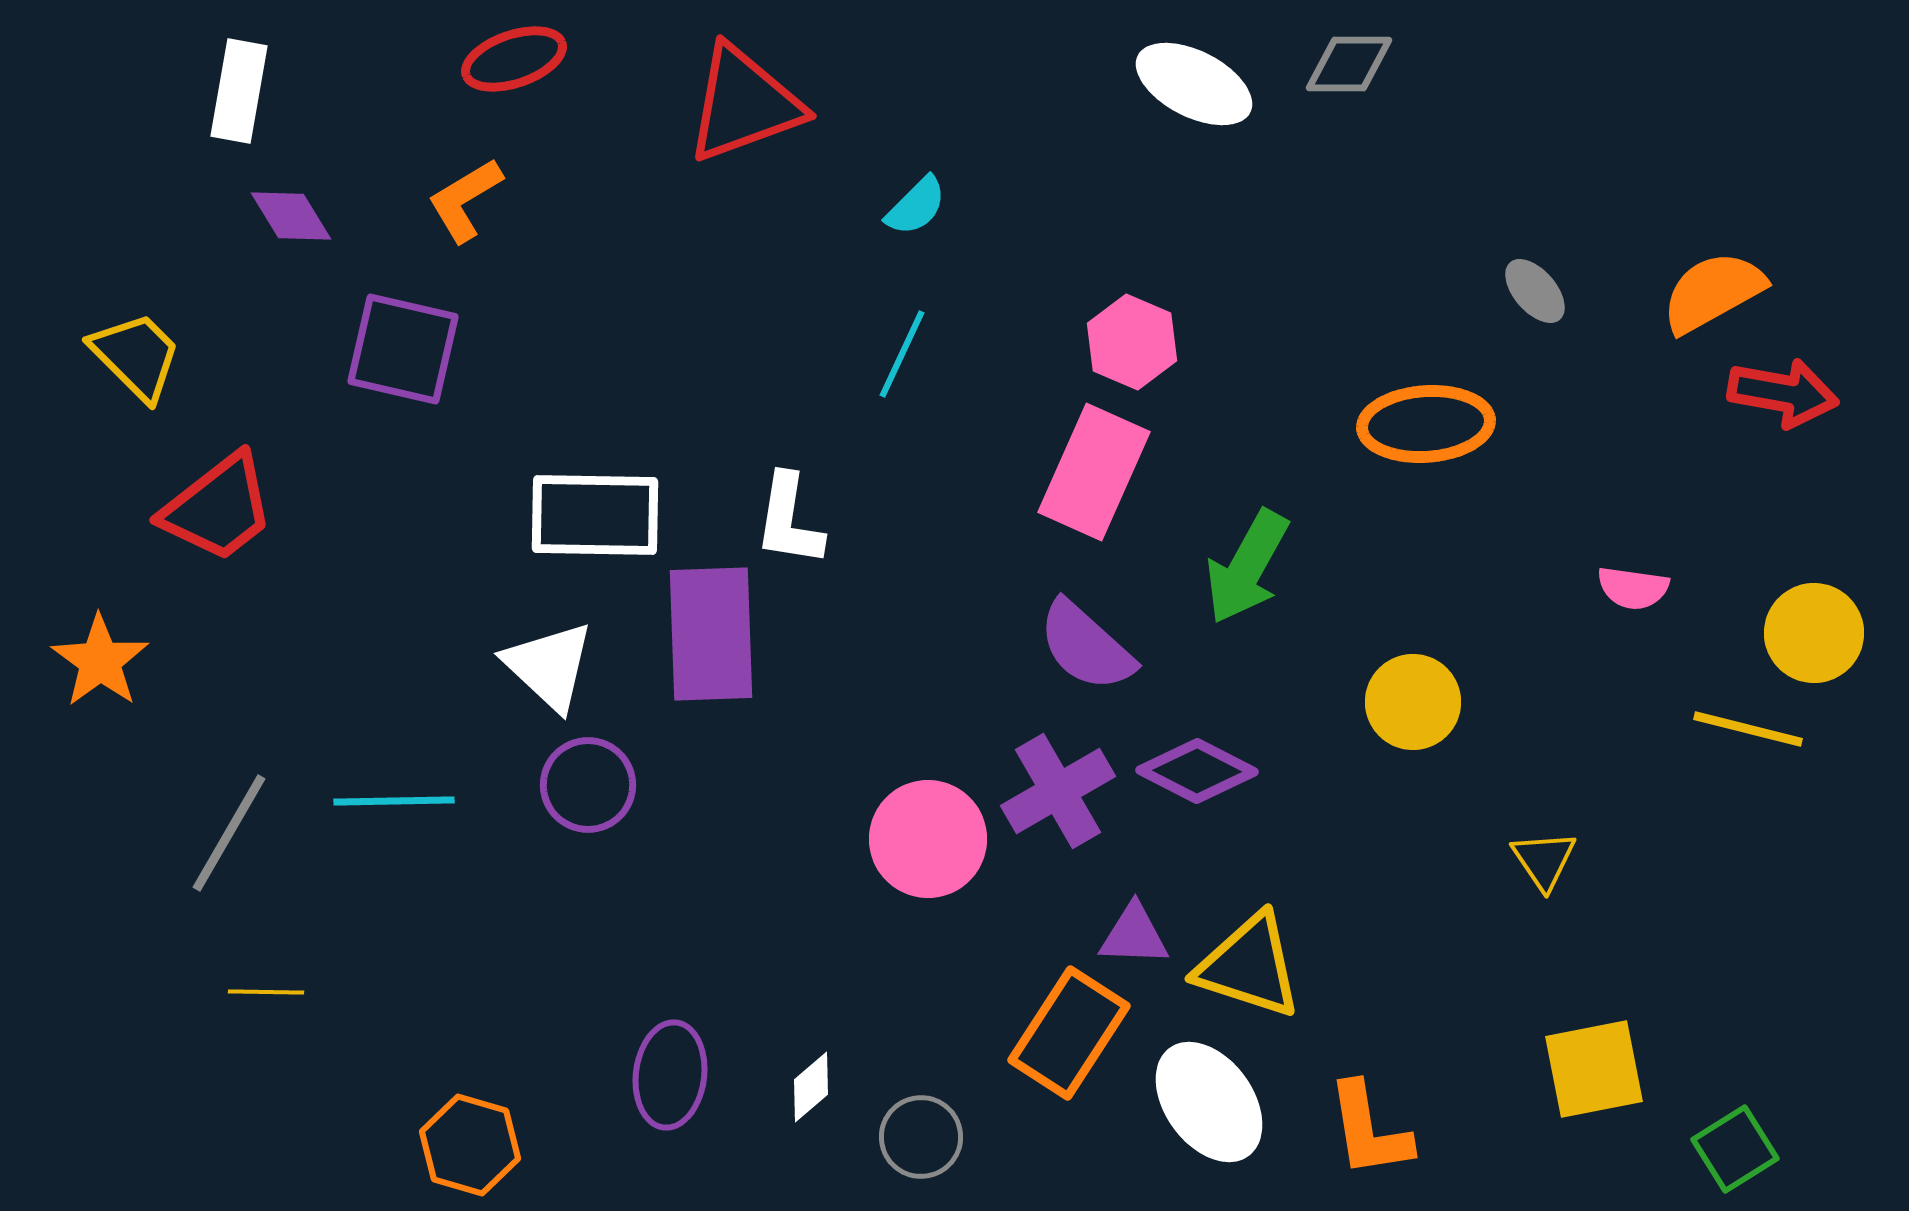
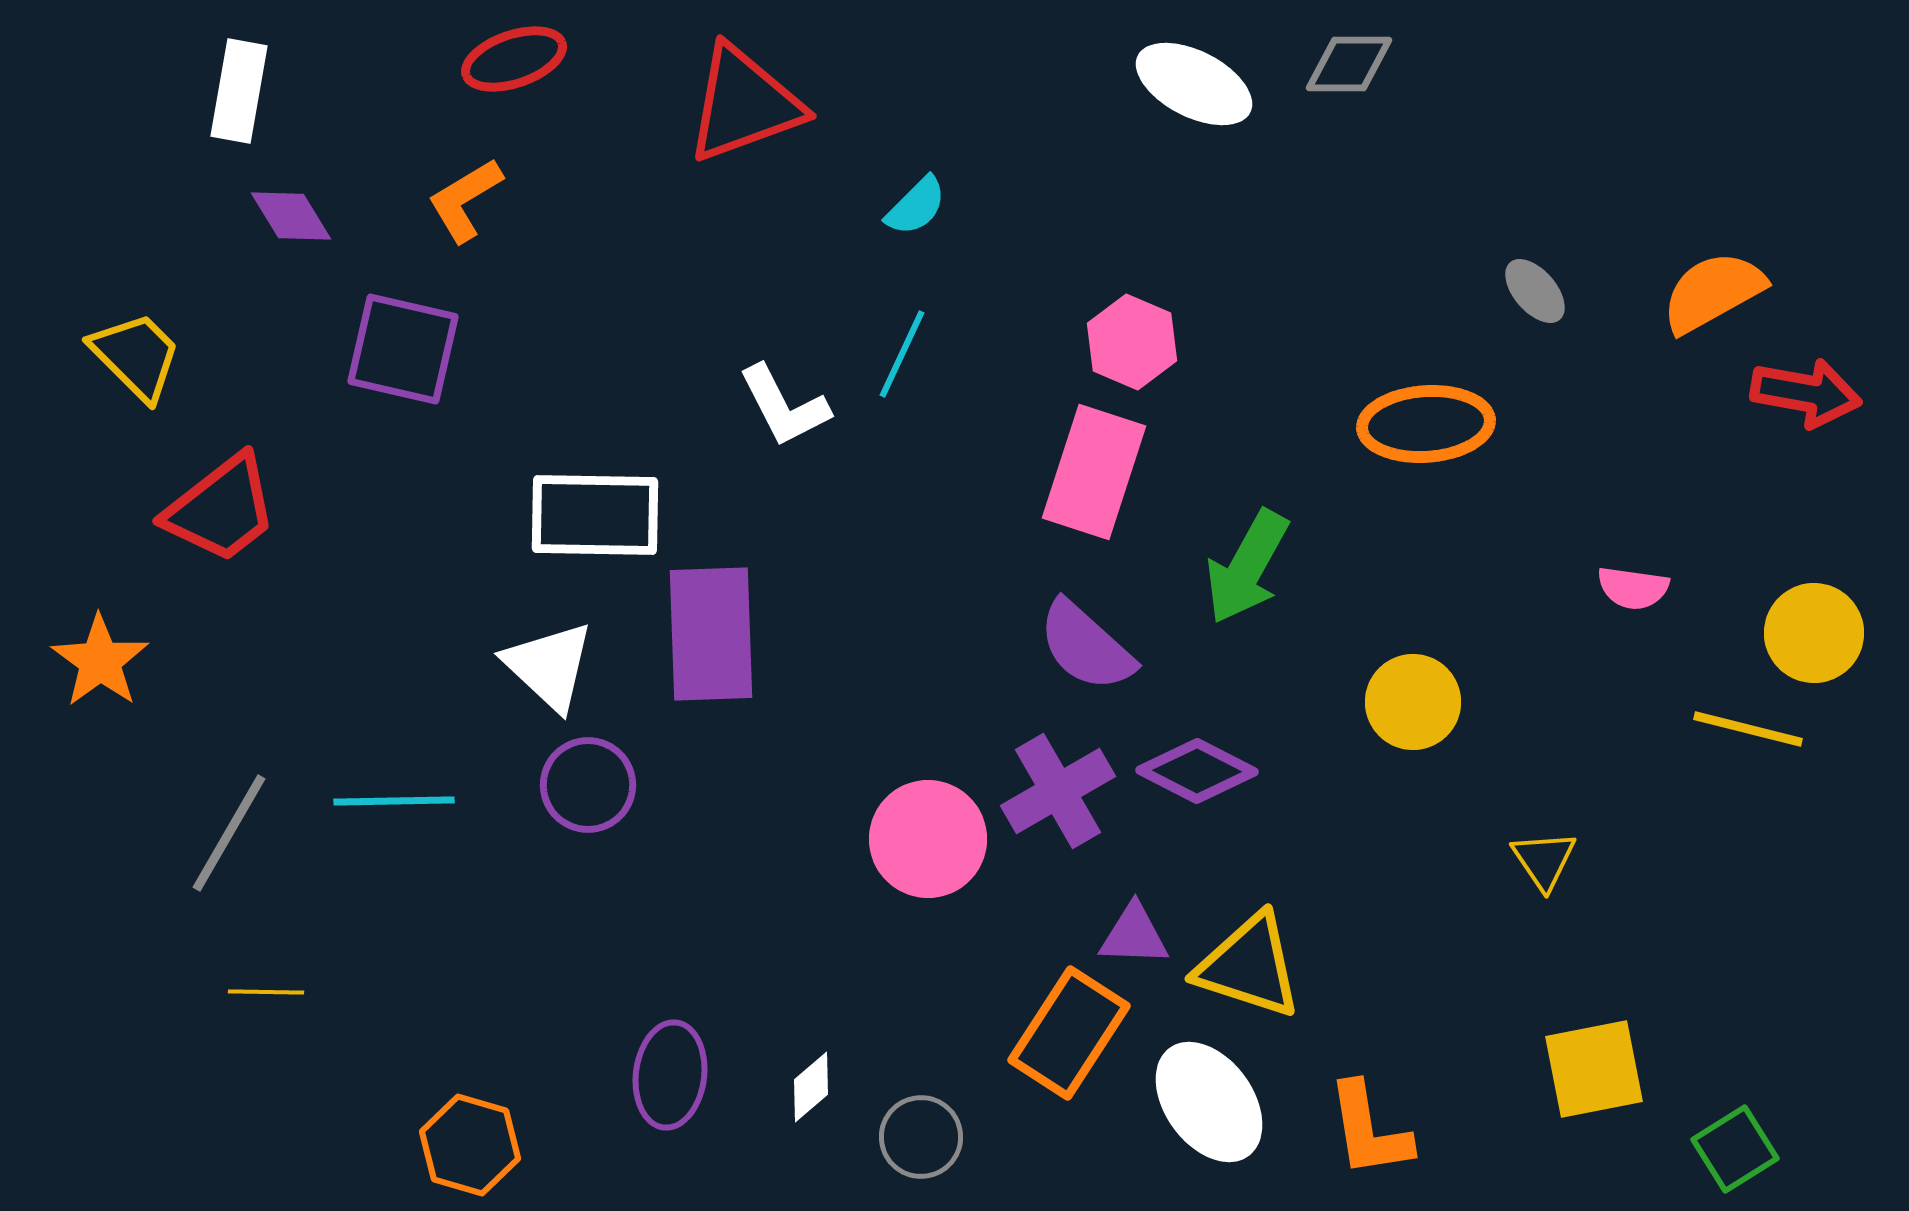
red arrow at (1783, 393): moved 23 px right
pink rectangle at (1094, 472): rotated 6 degrees counterclockwise
red trapezoid at (218, 508): moved 3 px right, 1 px down
white L-shape at (789, 520): moved 5 px left, 114 px up; rotated 36 degrees counterclockwise
